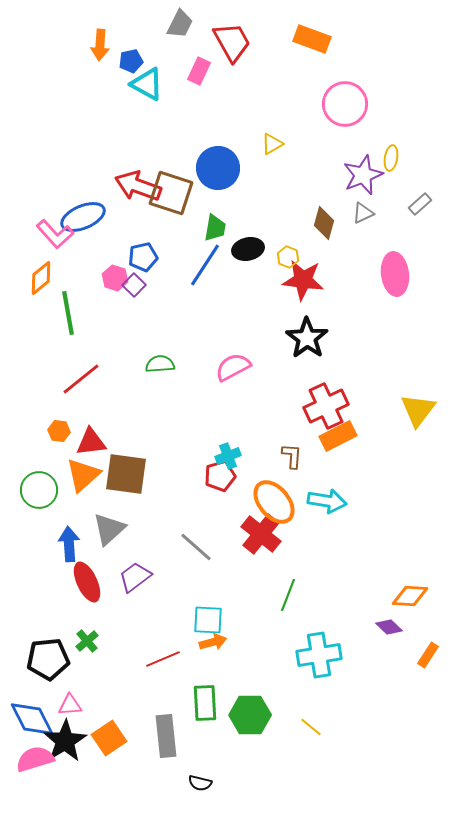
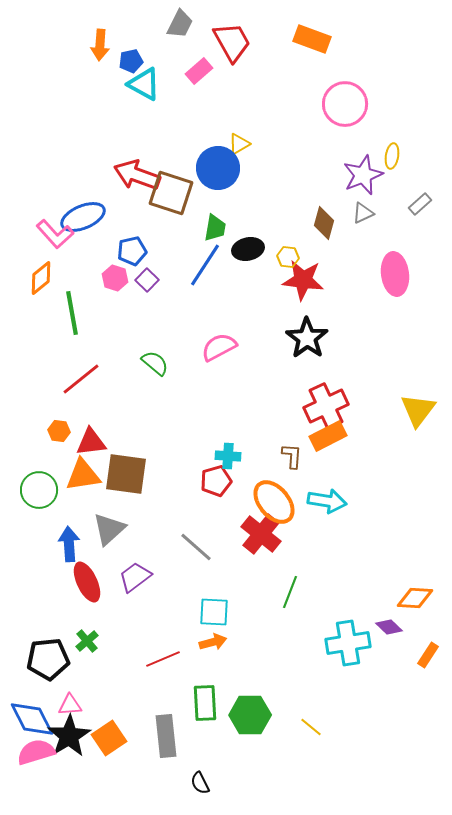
pink rectangle at (199, 71): rotated 24 degrees clockwise
cyan triangle at (147, 84): moved 3 px left
yellow triangle at (272, 144): moved 33 px left
yellow ellipse at (391, 158): moved 1 px right, 2 px up
red arrow at (138, 186): moved 1 px left, 11 px up
blue pentagon at (143, 257): moved 11 px left, 6 px up
yellow hexagon at (288, 257): rotated 15 degrees counterclockwise
purple square at (134, 285): moved 13 px right, 5 px up
green line at (68, 313): moved 4 px right
green semicircle at (160, 364): moved 5 px left, 1 px up; rotated 44 degrees clockwise
pink semicircle at (233, 367): moved 14 px left, 20 px up
orange rectangle at (338, 436): moved 10 px left
cyan cross at (228, 456): rotated 25 degrees clockwise
orange triangle at (83, 475): rotated 33 degrees clockwise
red pentagon at (220, 476): moved 4 px left, 5 px down
green line at (288, 595): moved 2 px right, 3 px up
orange diamond at (410, 596): moved 5 px right, 2 px down
cyan square at (208, 620): moved 6 px right, 8 px up
cyan cross at (319, 655): moved 29 px right, 12 px up
black star at (65, 741): moved 4 px right, 5 px up
pink semicircle at (35, 759): moved 1 px right, 7 px up
black semicircle at (200, 783): rotated 50 degrees clockwise
